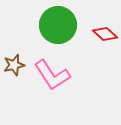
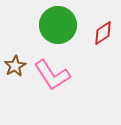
red diamond: moved 2 px left, 1 px up; rotated 75 degrees counterclockwise
brown star: moved 1 px right, 1 px down; rotated 15 degrees counterclockwise
